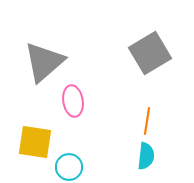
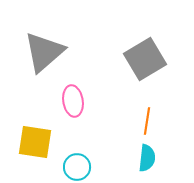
gray square: moved 5 px left, 6 px down
gray triangle: moved 10 px up
cyan semicircle: moved 1 px right, 2 px down
cyan circle: moved 8 px right
